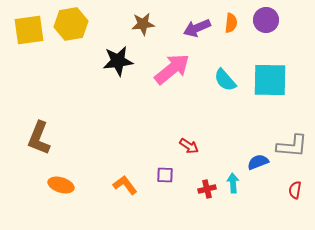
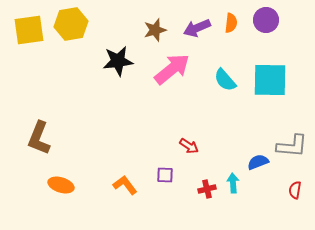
brown star: moved 12 px right, 6 px down; rotated 10 degrees counterclockwise
